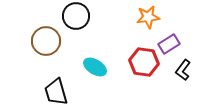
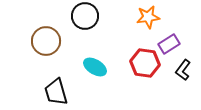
black circle: moved 9 px right
red hexagon: moved 1 px right, 1 px down
